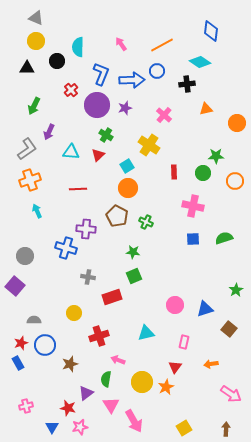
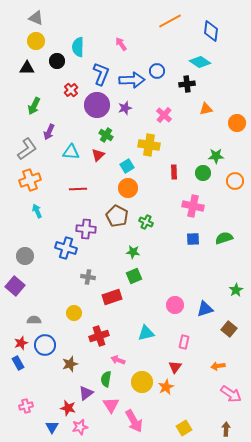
orange line at (162, 45): moved 8 px right, 24 px up
yellow cross at (149, 145): rotated 25 degrees counterclockwise
orange arrow at (211, 364): moved 7 px right, 2 px down
